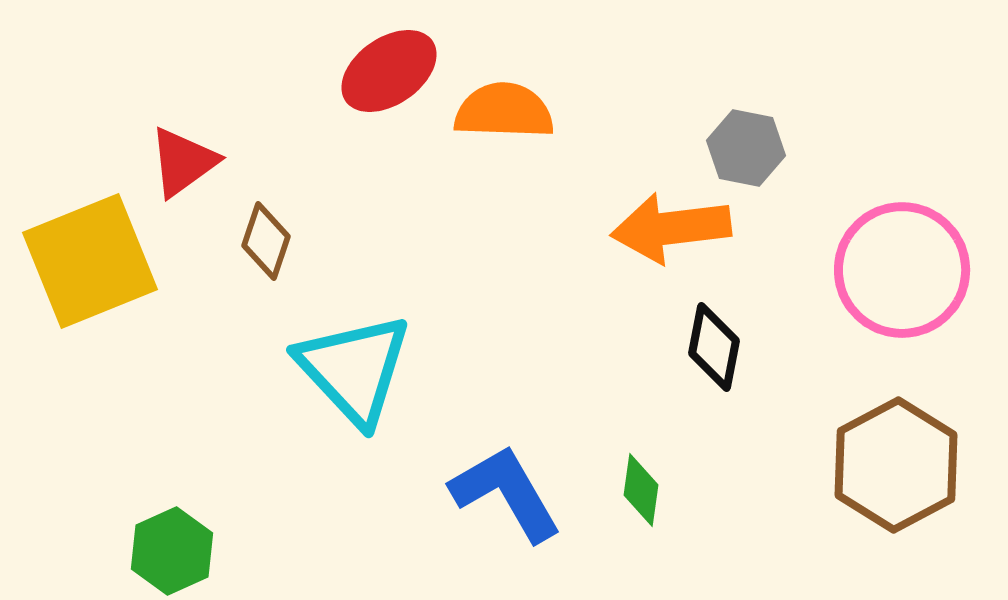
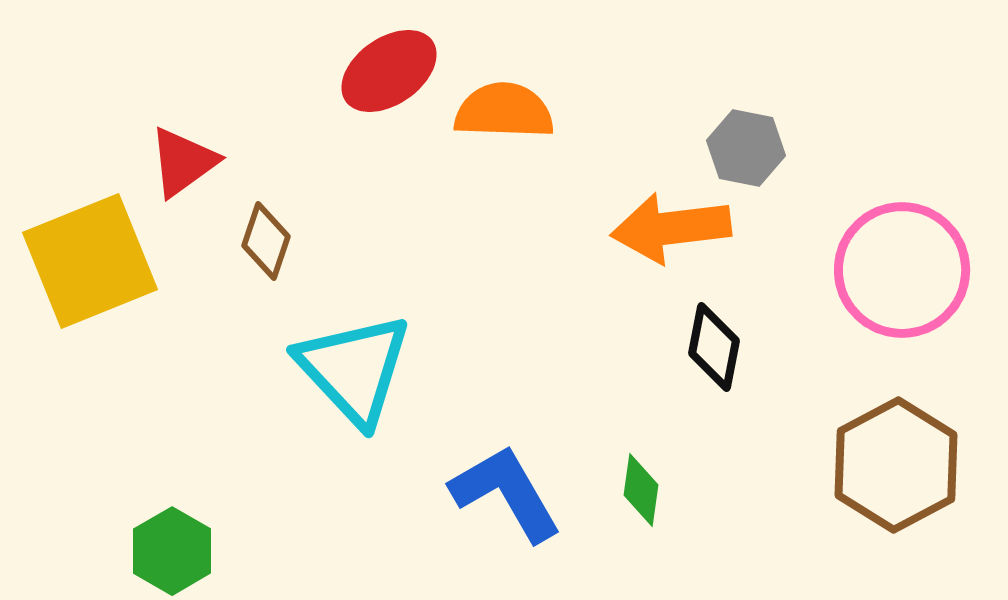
green hexagon: rotated 6 degrees counterclockwise
